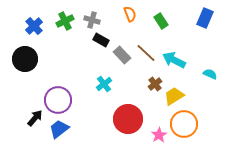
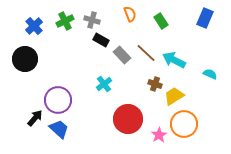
brown cross: rotated 32 degrees counterclockwise
blue trapezoid: rotated 80 degrees clockwise
